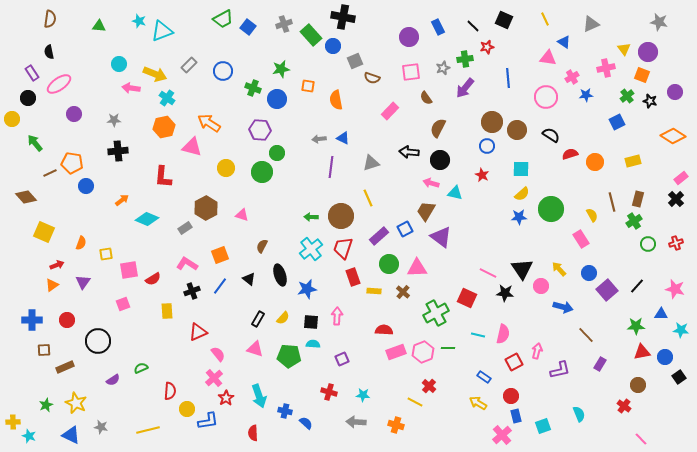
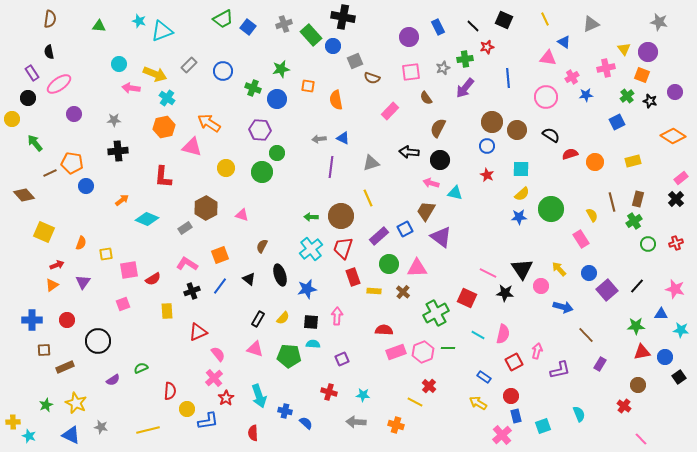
red star at (482, 175): moved 5 px right
brown diamond at (26, 197): moved 2 px left, 2 px up
cyan line at (478, 335): rotated 16 degrees clockwise
